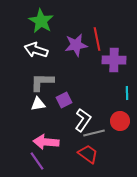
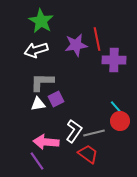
white arrow: rotated 35 degrees counterclockwise
cyan line: moved 11 px left, 14 px down; rotated 40 degrees counterclockwise
purple square: moved 8 px left, 1 px up
white L-shape: moved 9 px left, 11 px down
